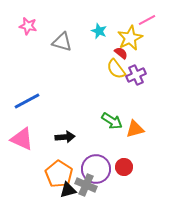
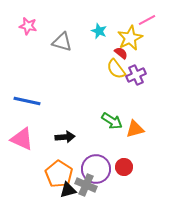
blue line: rotated 40 degrees clockwise
